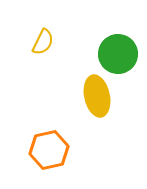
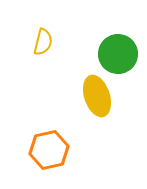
yellow semicircle: rotated 12 degrees counterclockwise
yellow ellipse: rotated 6 degrees counterclockwise
